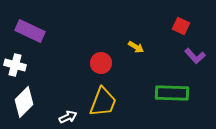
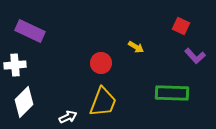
white cross: rotated 20 degrees counterclockwise
